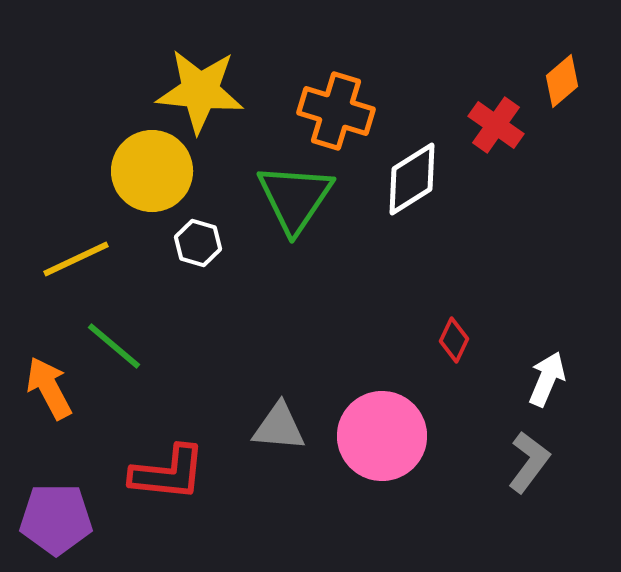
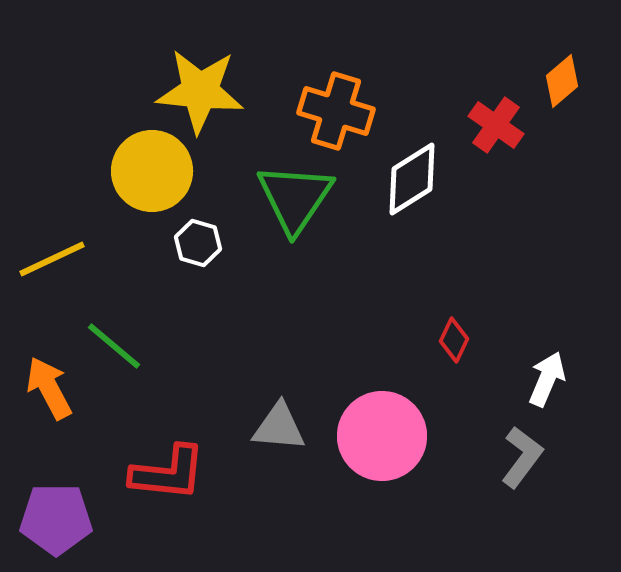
yellow line: moved 24 px left
gray L-shape: moved 7 px left, 5 px up
